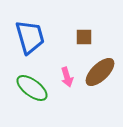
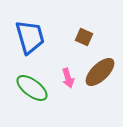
brown square: rotated 24 degrees clockwise
pink arrow: moved 1 px right, 1 px down
